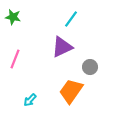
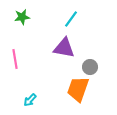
green star: moved 9 px right; rotated 21 degrees counterclockwise
purple triangle: moved 2 px right, 1 px down; rotated 35 degrees clockwise
pink line: rotated 30 degrees counterclockwise
orange trapezoid: moved 7 px right, 2 px up; rotated 16 degrees counterclockwise
